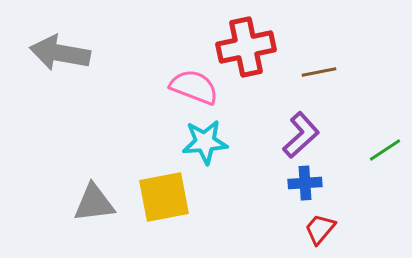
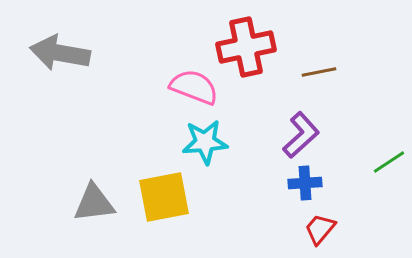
green line: moved 4 px right, 12 px down
